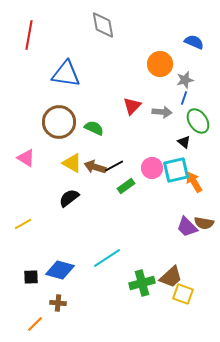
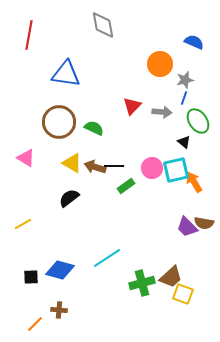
black line: rotated 30 degrees clockwise
brown cross: moved 1 px right, 7 px down
